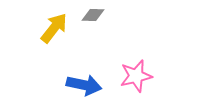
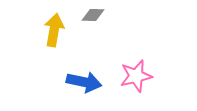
yellow arrow: moved 2 px down; rotated 28 degrees counterclockwise
blue arrow: moved 3 px up
